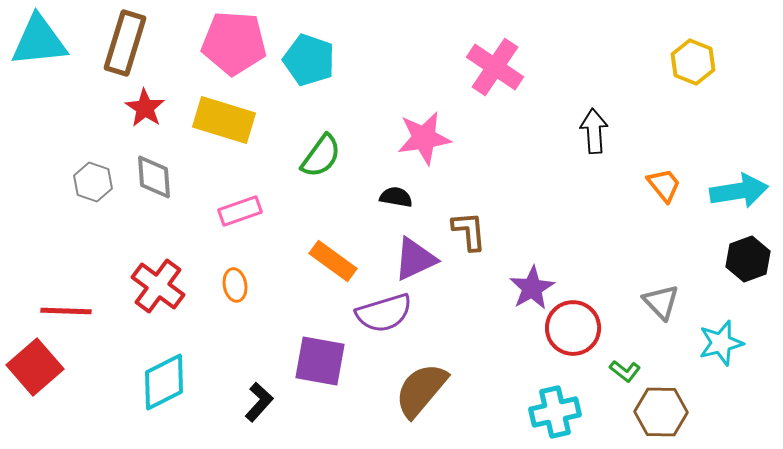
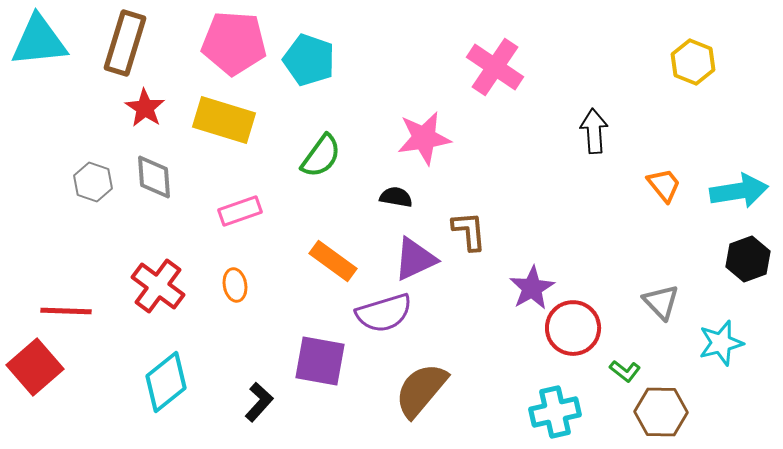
cyan diamond: moved 2 px right; rotated 12 degrees counterclockwise
